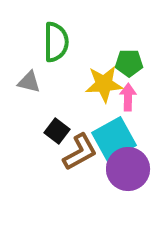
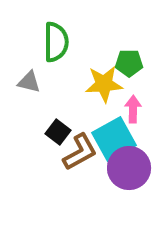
pink arrow: moved 5 px right, 12 px down
black square: moved 1 px right, 1 px down
purple circle: moved 1 px right, 1 px up
